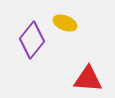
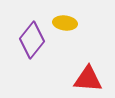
yellow ellipse: rotated 15 degrees counterclockwise
